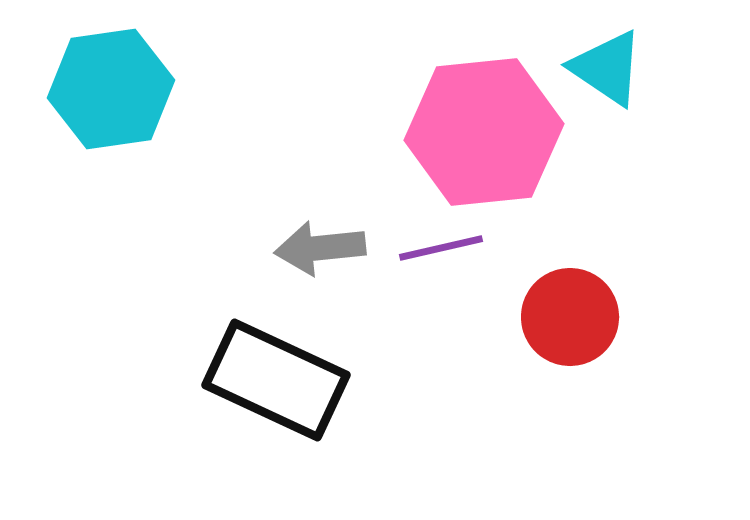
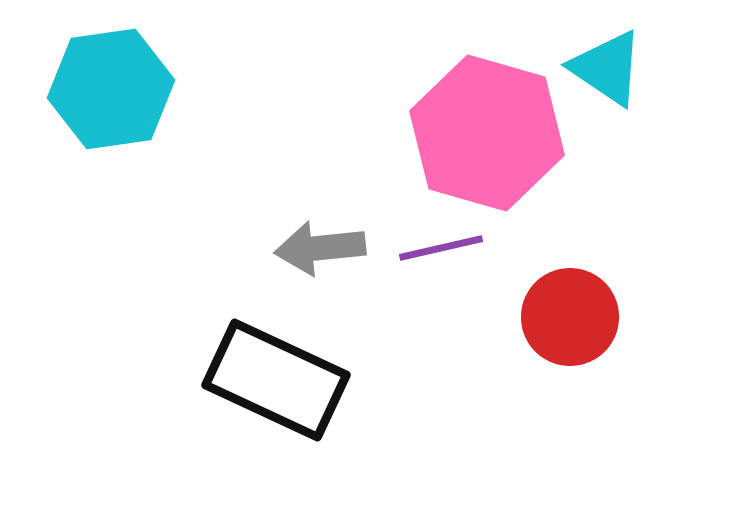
pink hexagon: moved 3 px right, 1 px down; rotated 22 degrees clockwise
